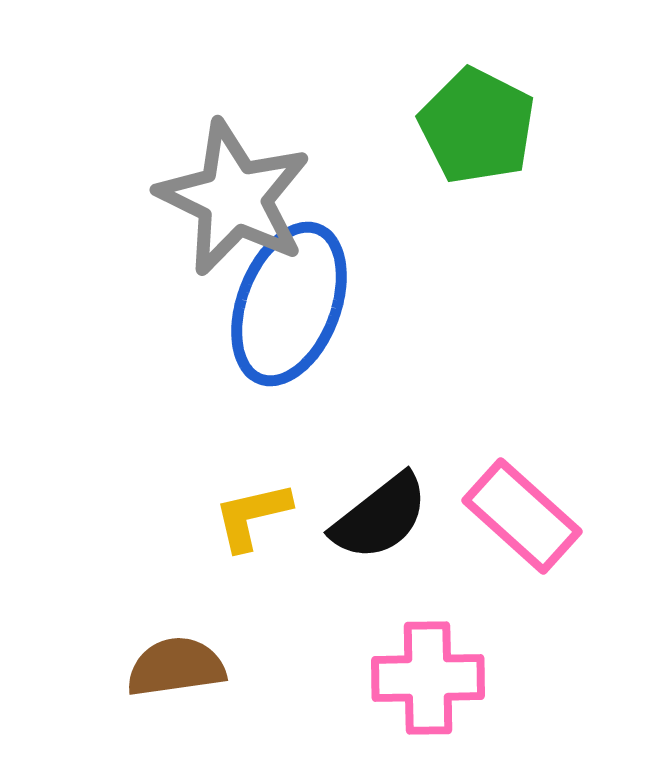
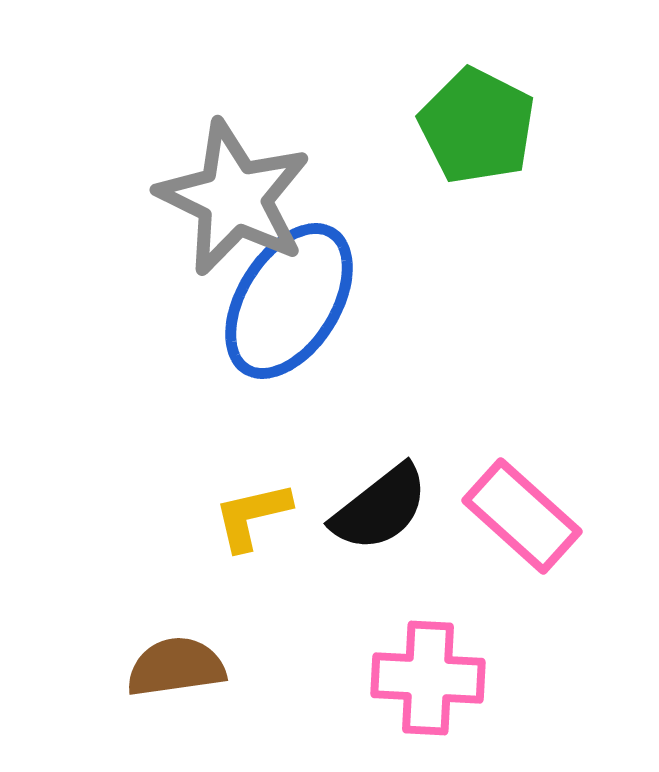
blue ellipse: moved 3 px up; rotated 11 degrees clockwise
black semicircle: moved 9 px up
pink cross: rotated 4 degrees clockwise
